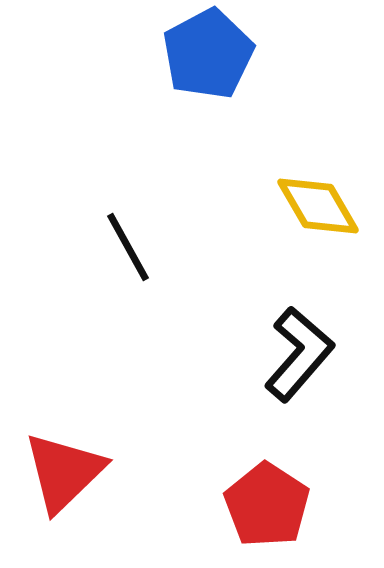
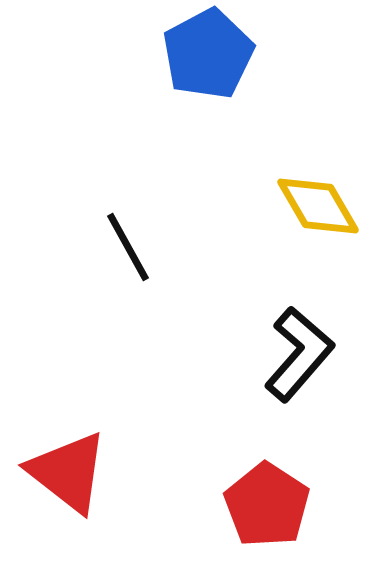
red triangle: moved 4 px right; rotated 38 degrees counterclockwise
